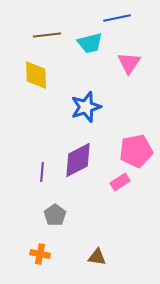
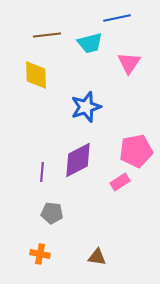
gray pentagon: moved 3 px left, 2 px up; rotated 30 degrees counterclockwise
